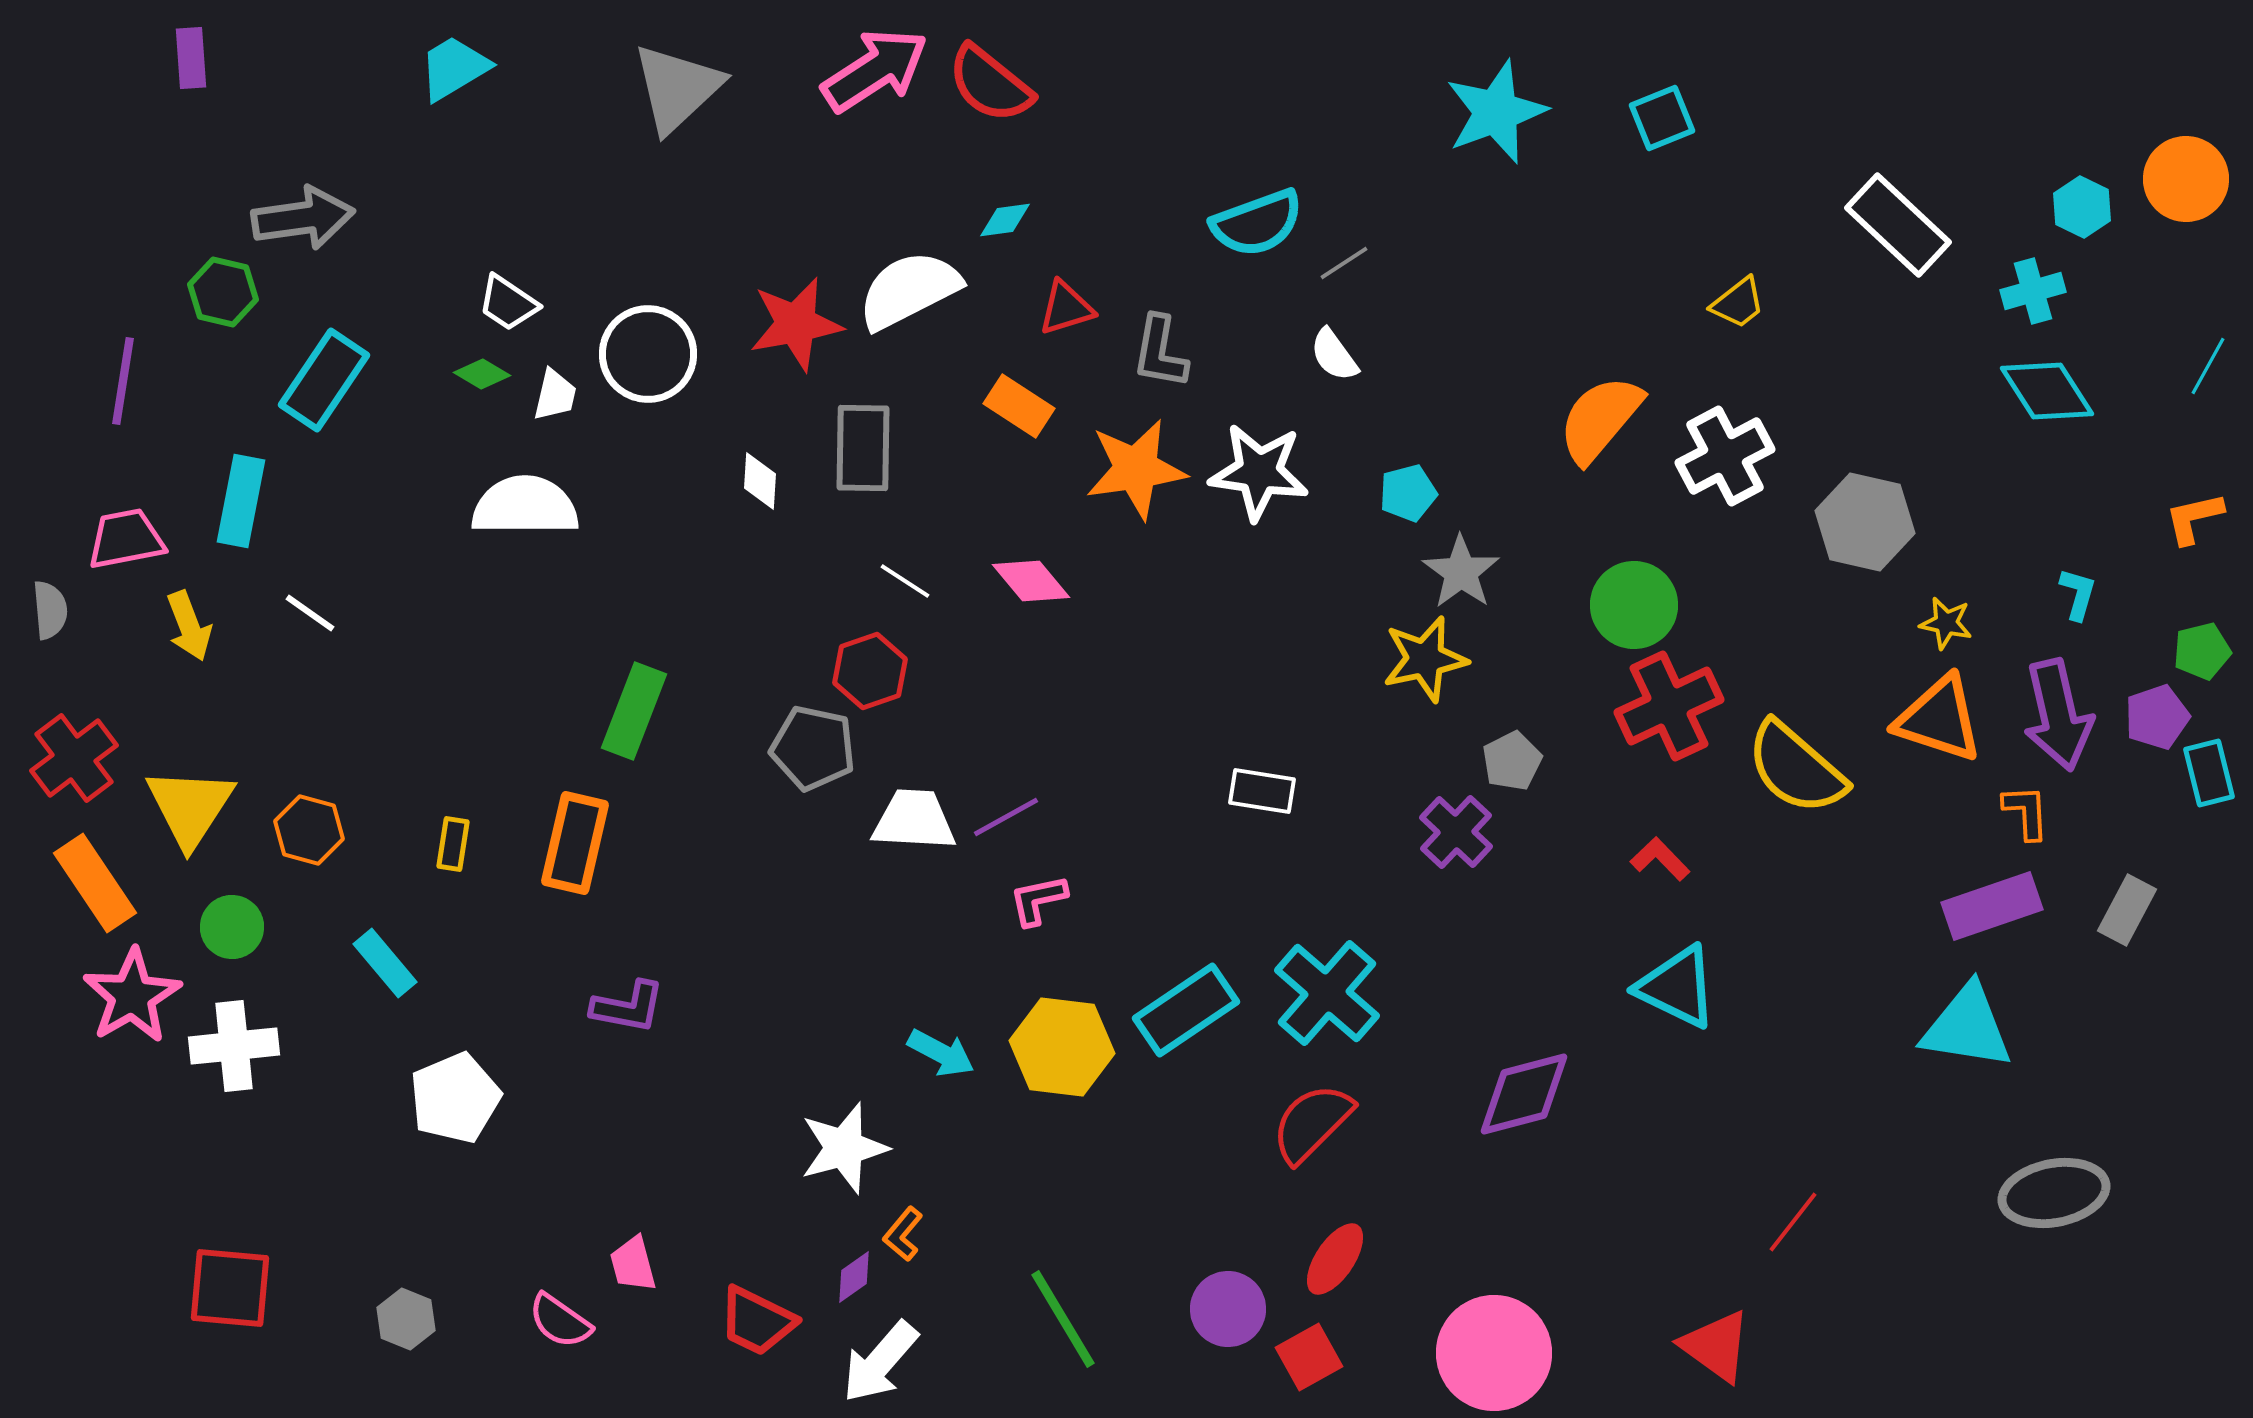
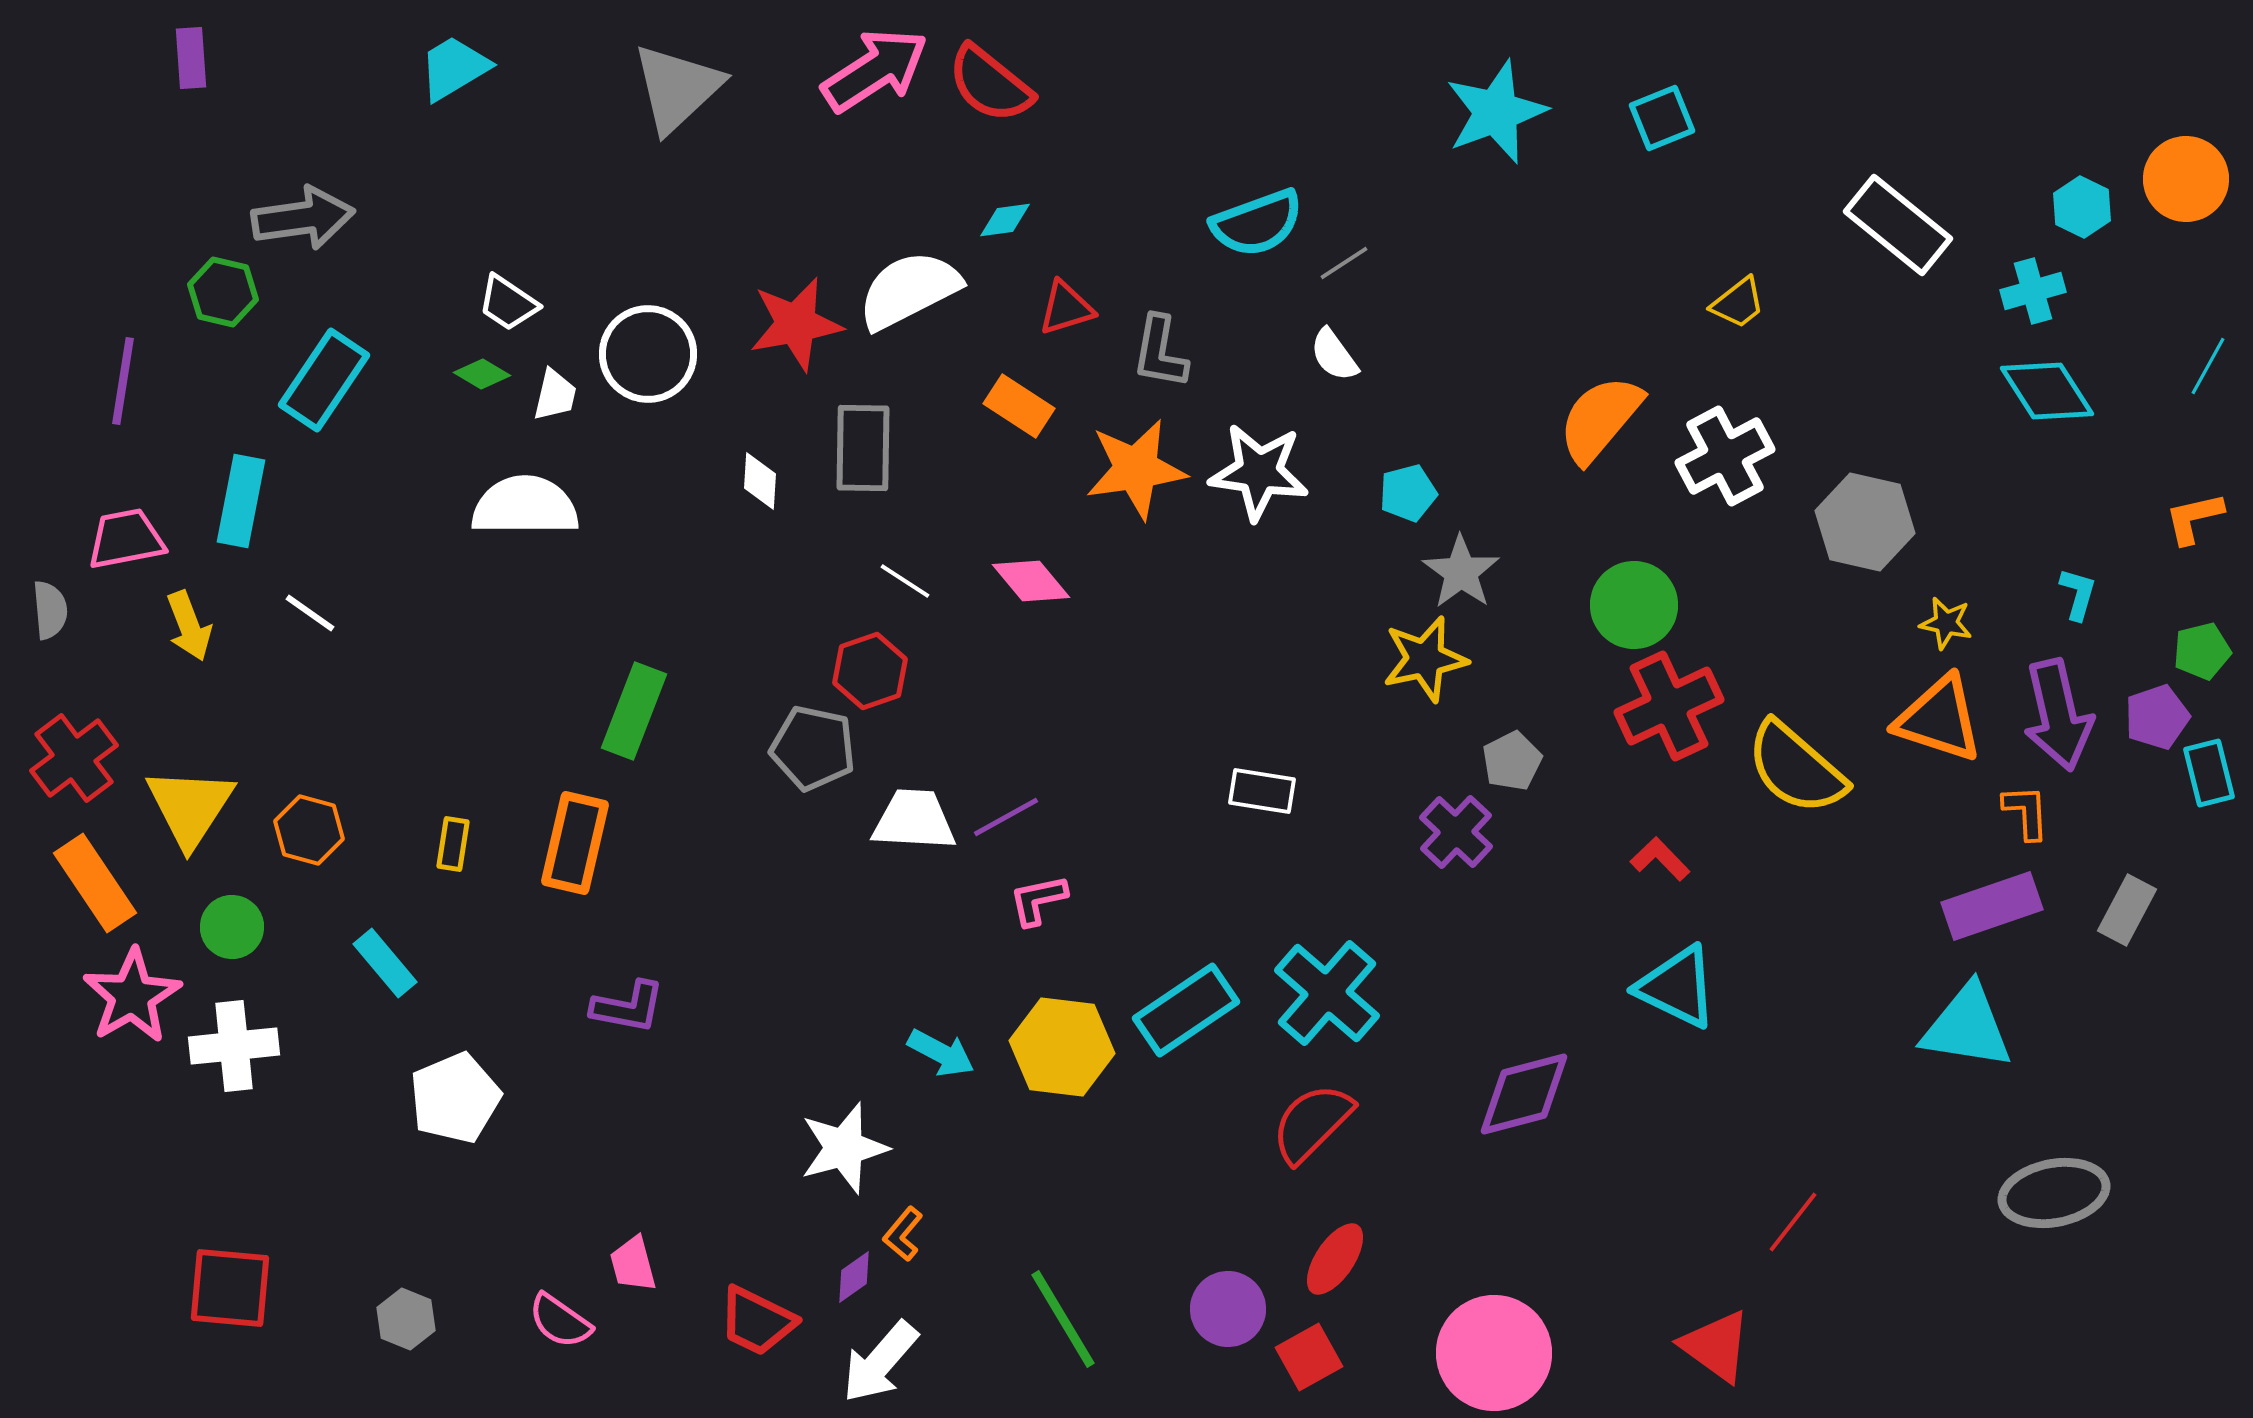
white rectangle at (1898, 225): rotated 4 degrees counterclockwise
